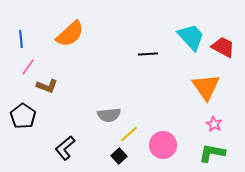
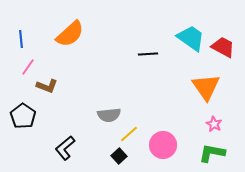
cyan trapezoid: moved 1 px down; rotated 12 degrees counterclockwise
